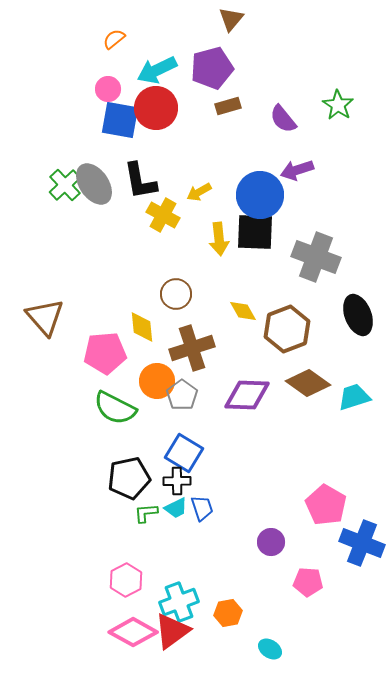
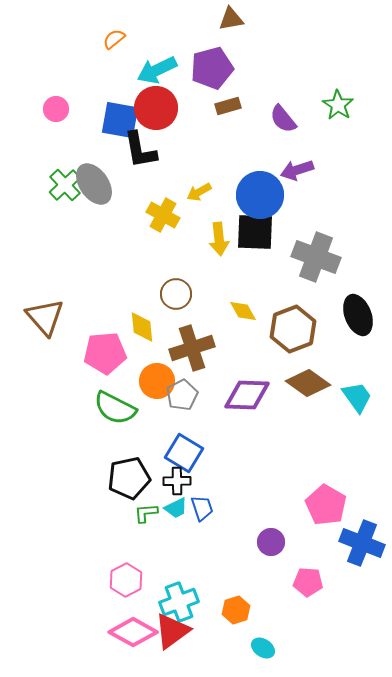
brown triangle at (231, 19): rotated 40 degrees clockwise
pink circle at (108, 89): moved 52 px left, 20 px down
black L-shape at (140, 181): moved 31 px up
brown hexagon at (287, 329): moved 6 px right
gray pentagon at (182, 395): rotated 8 degrees clockwise
cyan trapezoid at (354, 397): moved 3 px right; rotated 72 degrees clockwise
orange hexagon at (228, 613): moved 8 px right, 3 px up; rotated 8 degrees counterclockwise
cyan ellipse at (270, 649): moved 7 px left, 1 px up
